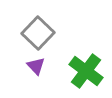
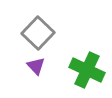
green cross: moved 1 px right, 1 px up; rotated 12 degrees counterclockwise
